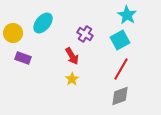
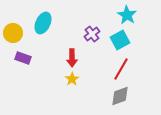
cyan ellipse: rotated 15 degrees counterclockwise
purple cross: moved 7 px right; rotated 21 degrees clockwise
red arrow: moved 2 px down; rotated 30 degrees clockwise
